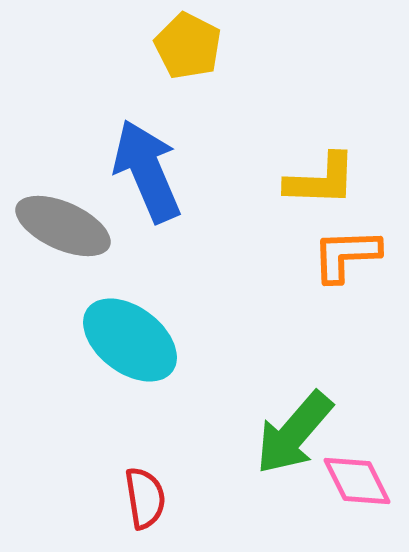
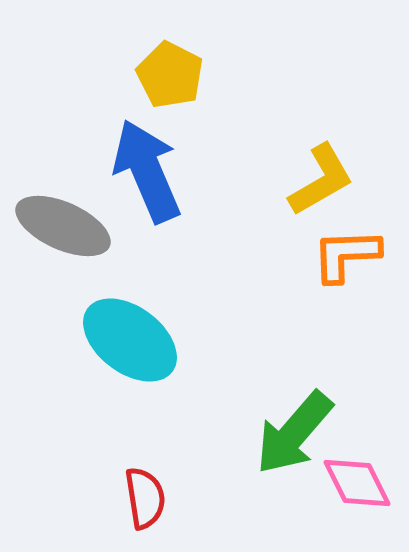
yellow pentagon: moved 18 px left, 29 px down
yellow L-shape: rotated 32 degrees counterclockwise
pink diamond: moved 2 px down
